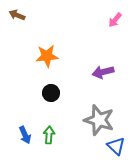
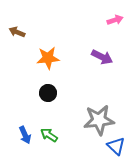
brown arrow: moved 17 px down
pink arrow: rotated 147 degrees counterclockwise
orange star: moved 1 px right, 2 px down
purple arrow: moved 1 px left, 15 px up; rotated 140 degrees counterclockwise
black circle: moved 3 px left
gray star: rotated 24 degrees counterclockwise
green arrow: rotated 60 degrees counterclockwise
